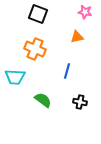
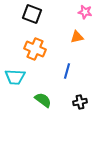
black square: moved 6 px left
black cross: rotated 24 degrees counterclockwise
